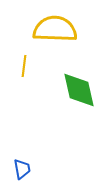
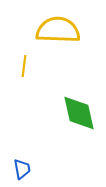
yellow semicircle: moved 3 px right, 1 px down
green diamond: moved 23 px down
